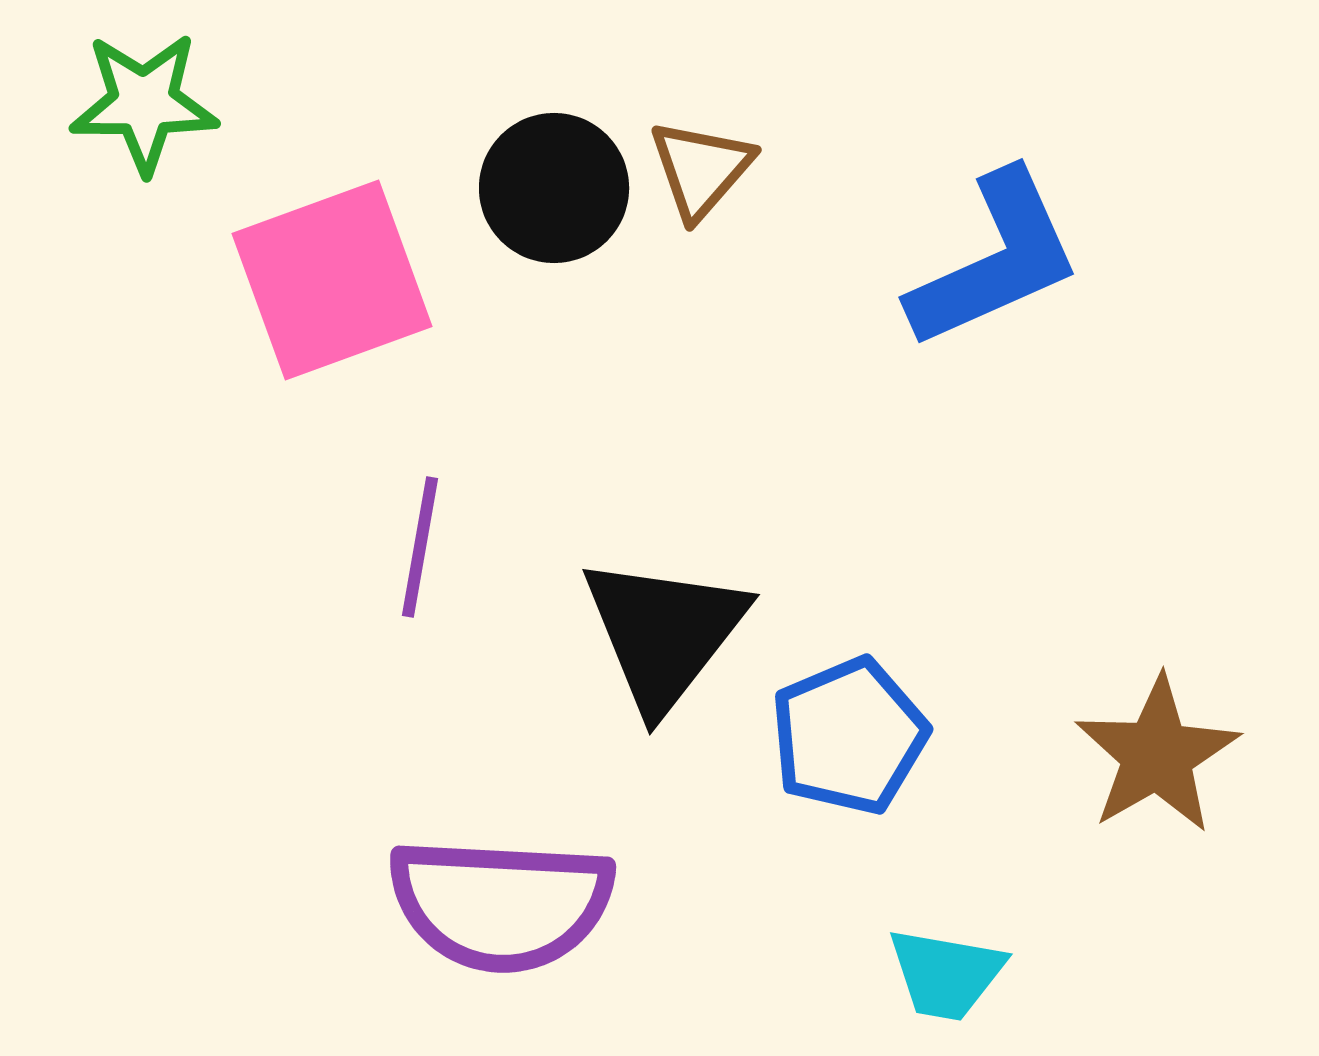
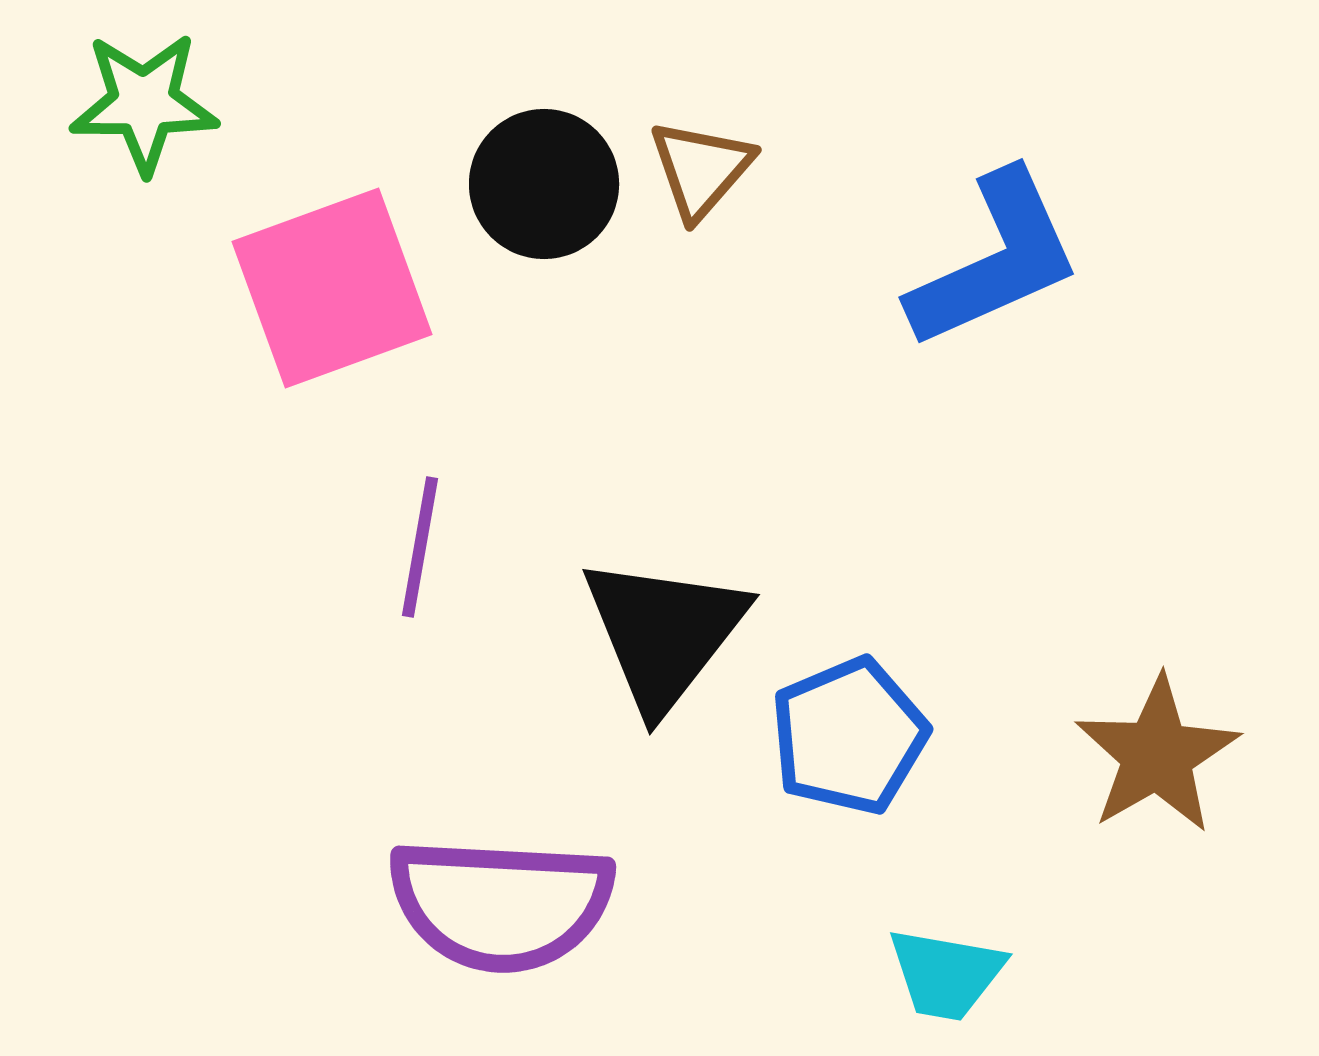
black circle: moved 10 px left, 4 px up
pink square: moved 8 px down
